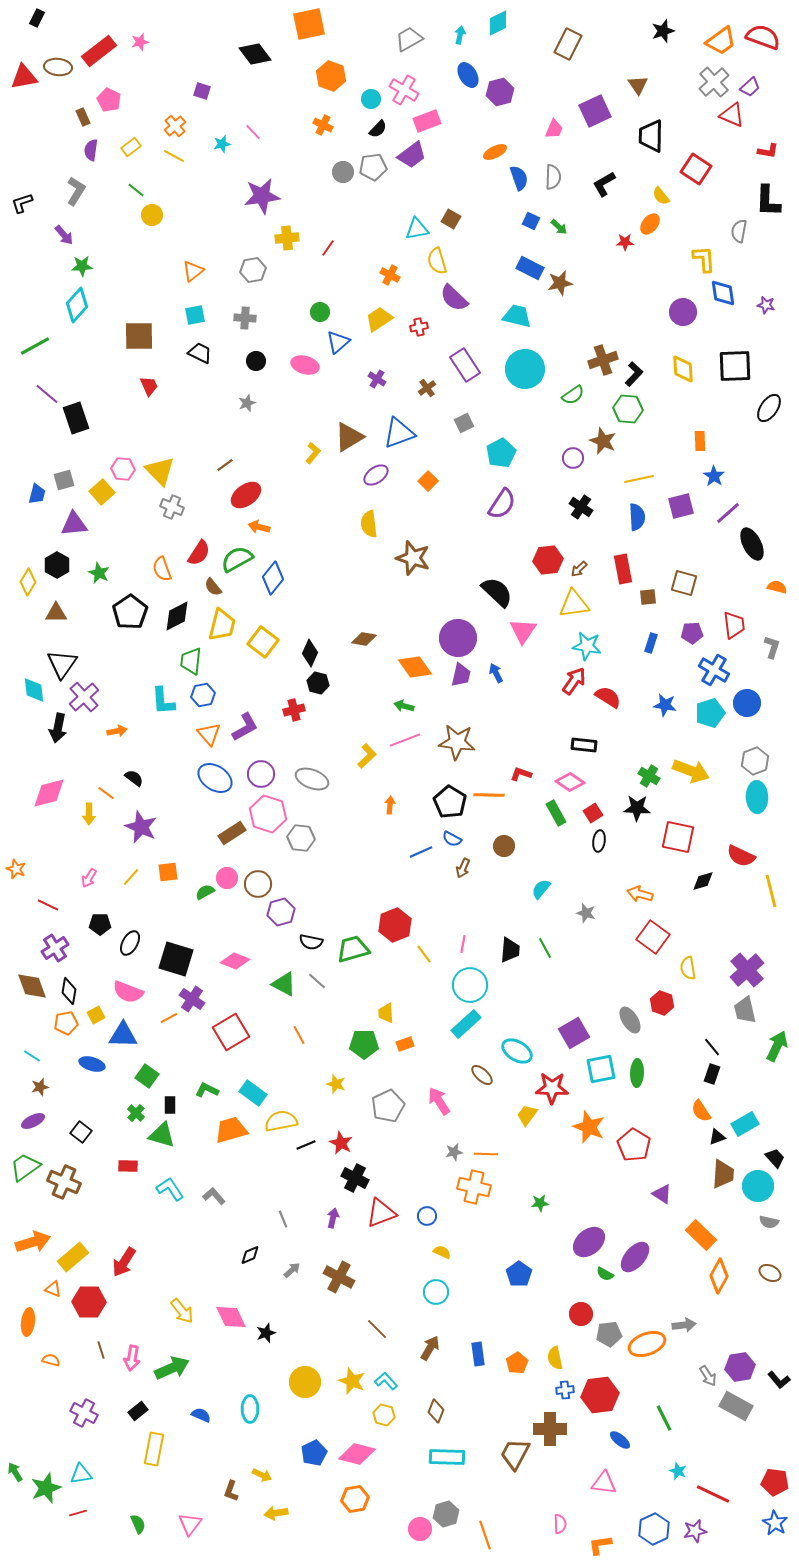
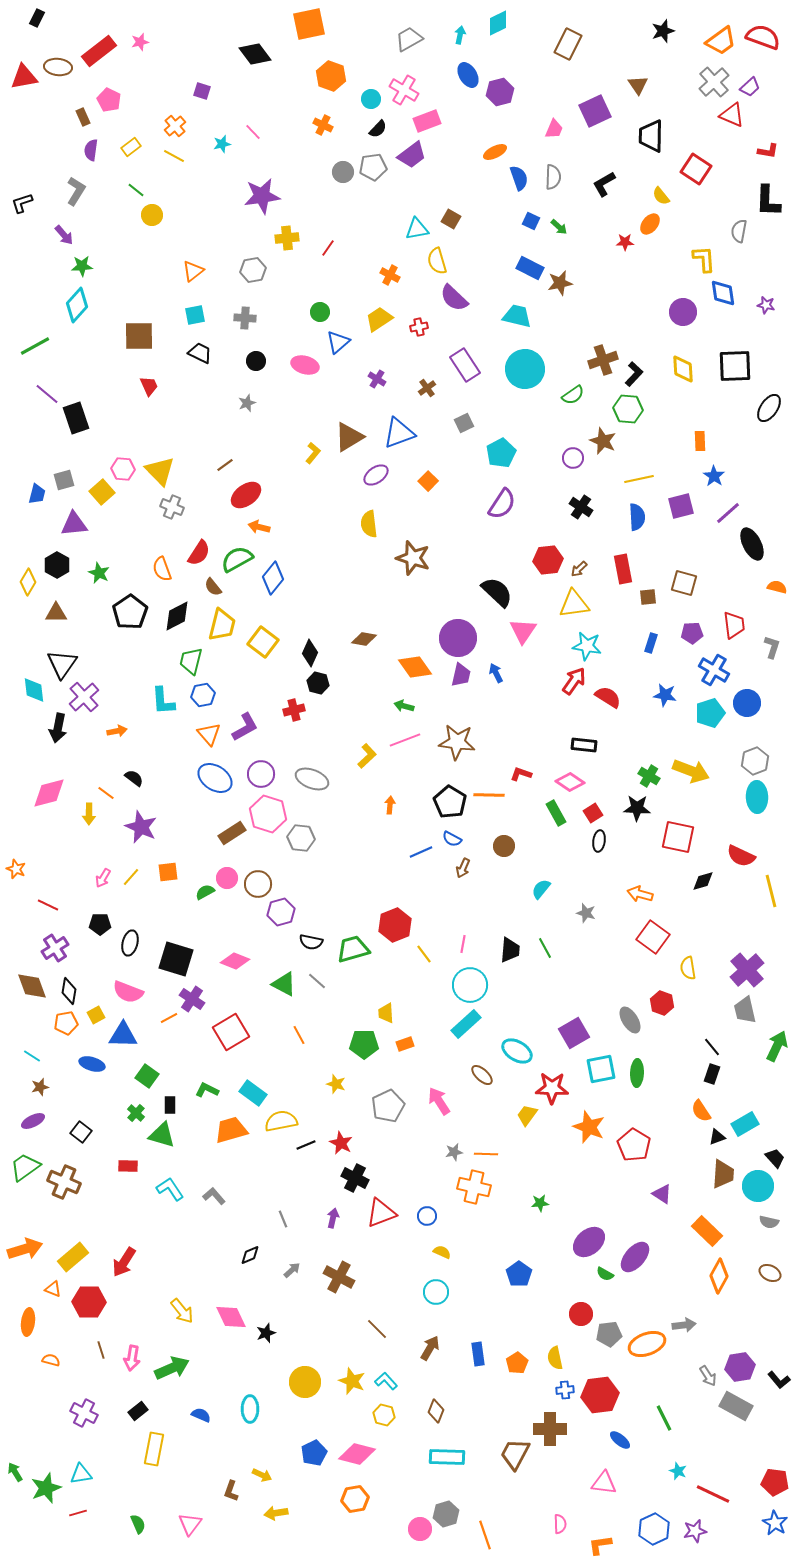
green trapezoid at (191, 661): rotated 8 degrees clockwise
blue star at (665, 705): moved 10 px up
pink arrow at (89, 878): moved 14 px right
black ellipse at (130, 943): rotated 15 degrees counterclockwise
orange rectangle at (701, 1235): moved 6 px right, 4 px up
orange arrow at (33, 1242): moved 8 px left, 7 px down
